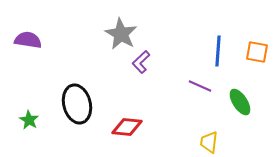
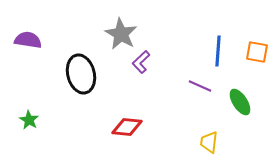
black ellipse: moved 4 px right, 30 px up
